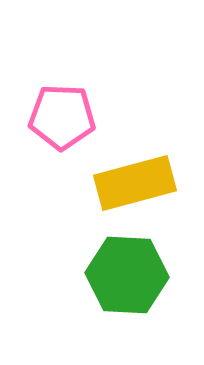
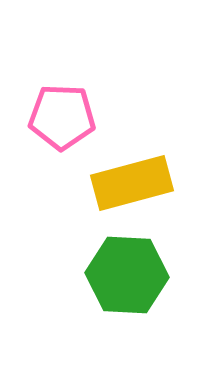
yellow rectangle: moved 3 px left
